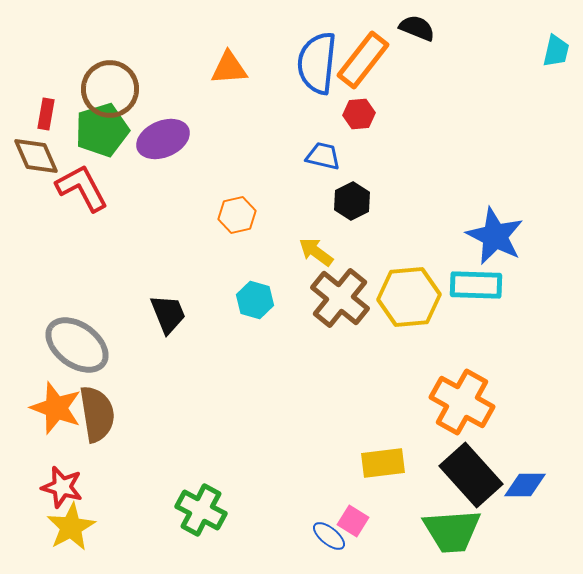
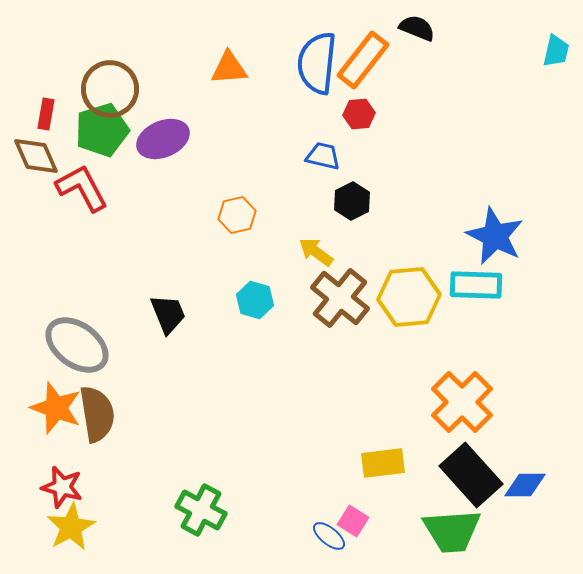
orange cross: rotated 16 degrees clockwise
